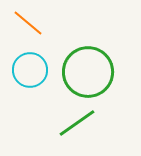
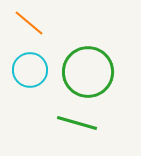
orange line: moved 1 px right
green line: rotated 51 degrees clockwise
